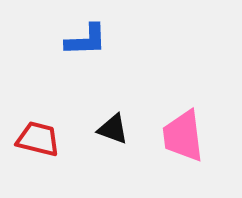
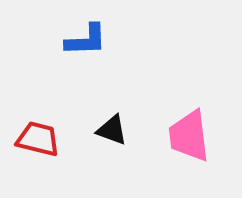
black triangle: moved 1 px left, 1 px down
pink trapezoid: moved 6 px right
